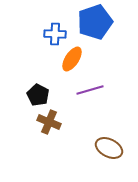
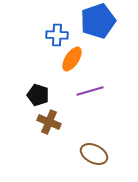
blue pentagon: moved 3 px right, 1 px up
blue cross: moved 2 px right, 1 px down
purple line: moved 1 px down
black pentagon: rotated 10 degrees counterclockwise
brown ellipse: moved 15 px left, 6 px down
